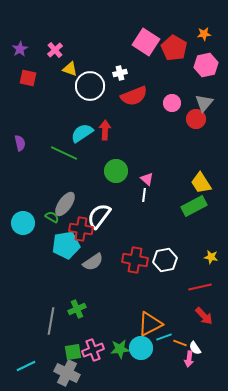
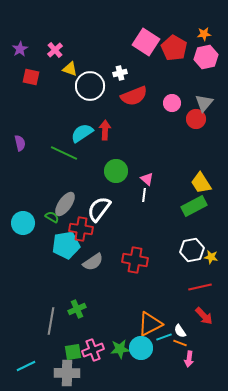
pink hexagon at (206, 65): moved 8 px up
red square at (28, 78): moved 3 px right, 1 px up
white semicircle at (99, 216): moved 7 px up
white hexagon at (165, 260): moved 27 px right, 10 px up
white semicircle at (195, 348): moved 15 px left, 17 px up
gray cross at (67, 373): rotated 25 degrees counterclockwise
